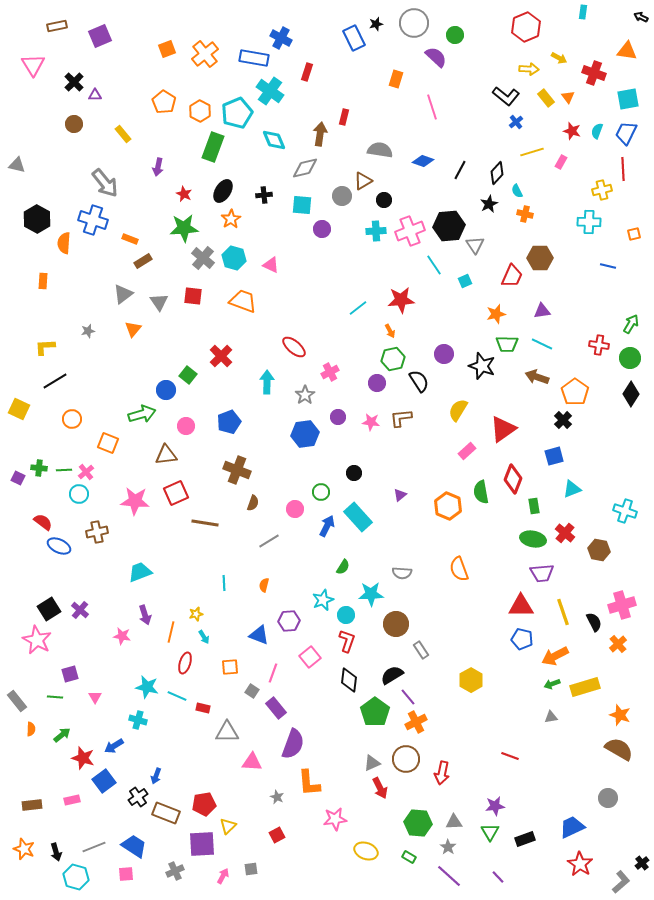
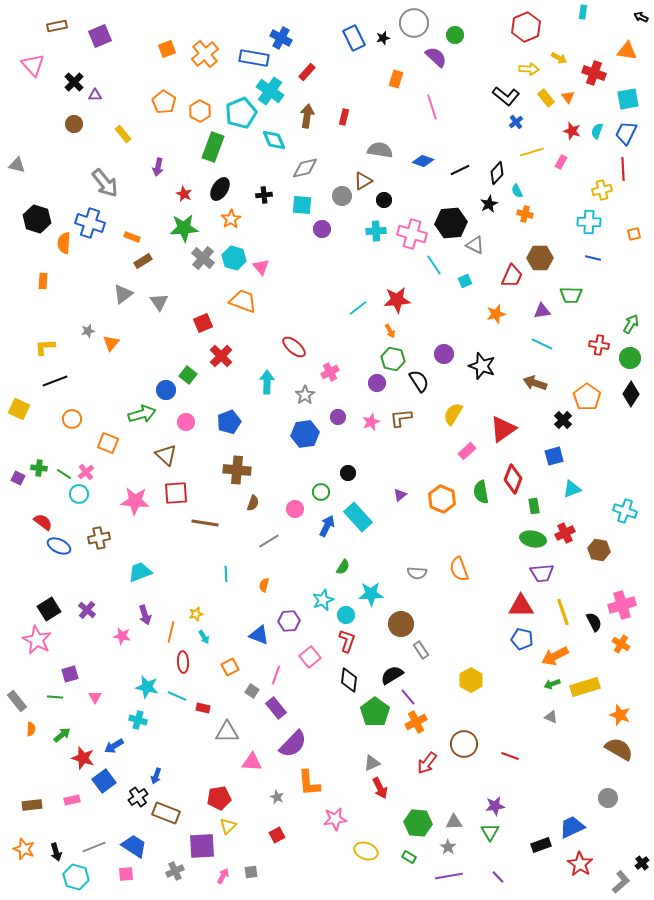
black star at (376, 24): moved 7 px right, 14 px down
pink triangle at (33, 65): rotated 10 degrees counterclockwise
red rectangle at (307, 72): rotated 24 degrees clockwise
cyan pentagon at (237, 113): moved 4 px right
brown arrow at (320, 134): moved 13 px left, 18 px up
black line at (460, 170): rotated 36 degrees clockwise
black ellipse at (223, 191): moved 3 px left, 2 px up
black hexagon at (37, 219): rotated 12 degrees counterclockwise
blue cross at (93, 220): moved 3 px left, 3 px down
black hexagon at (449, 226): moved 2 px right, 3 px up
pink cross at (410, 231): moved 2 px right, 3 px down; rotated 36 degrees clockwise
orange rectangle at (130, 239): moved 2 px right, 2 px up
gray triangle at (475, 245): rotated 30 degrees counterclockwise
pink triangle at (271, 265): moved 10 px left, 2 px down; rotated 24 degrees clockwise
blue line at (608, 266): moved 15 px left, 8 px up
red square at (193, 296): moved 10 px right, 27 px down; rotated 30 degrees counterclockwise
red star at (401, 300): moved 4 px left
orange triangle at (133, 329): moved 22 px left, 14 px down
green trapezoid at (507, 344): moved 64 px right, 49 px up
green hexagon at (393, 359): rotated 25 degrees clockwise
brown arrow at (537, 377): moved 2 px left, 6 px down
black line at (55, 381): rotated 10 degrees clockwise
orange pentagon at (575, 392): moved 12 px right, 5 px down
yellow semicircle at (458, 410): moved 5 px left, 4 px down
pink star at (371, 422): rotated 30 degrees counterclockwise
pink circle at (186, 426): moved 4 px up
brown triangle at (166, 455): rotated 50 degrees clockwise
green line at (64, 470): moved 4 px down; rotated 35 degrees clockwise
brown cross at (237, 470): rotated 16 degrees counterclockwise
black circle at (354, 473): moved 6 px left
red square at (176, 493): rotated 20 degrees clockwise
orange hexagon at (448, 506): moved 6 px left, 7 px up
brown cross at (97, 532): moved 2 px right, 6 px down
red cross at (565, 533): rotated 24 degrees clockwise
gray semicircle at (402, 573): moved 15 px right
cyan line at (224, 583): moved 2 px right, 9 px up
purple cross at (80, 610): moved 7 px right
brown circle at (396, 624): moved 5 px right
orange cross at (618, 644): moved 3 px right; rotated 18 degrees counterclockwise
red ellipse at (185, 663): moved 2 px left, 1 px up; rotated 20 degrees counterclockwise
orange square at (230, 667): rotated 24 degrees counterclockwise
pink line at (273, 673): moved 3 px right, 2 px down
gray triangle at (551, 717): rotated 32 degrees clockwise
purple semicircle at (293, 744): rotated 24 degrees clockwise
brown circle at (406, 759): moved 58 px right, 15 px up
red arrow at (442, 773): moved 15 px left, 10 px up; rotated 25 degrees clockwise
red pentagon at (204, 804): moved 15 px right, 6 px up
black rectangle at (525, 839): moved 16 px right, 6 px down
purple square at (202, 844): moved 2 px down
gray square at (251, 869): moved 3 px down
purple line at (449, 876): rotated 52 degrees counterclockwise
